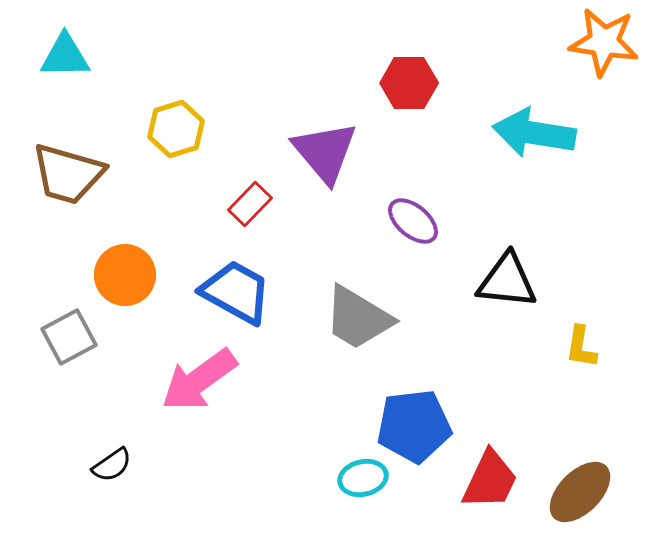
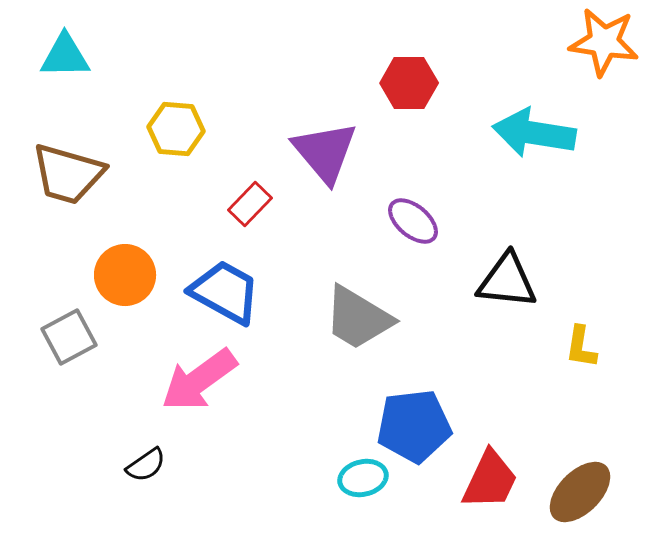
yellow hexagon: rotated 22 degrees clockwise
blue trapezoid: moved 11 px left
black semicircle: moved 34 px right
